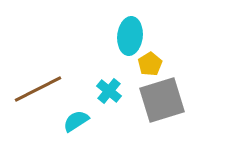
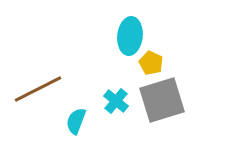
yellow pentagon: moved 1 px right, 1 px up; rotated 15 degrees counterclockwise
cyan cross: moved 7 px right, 10 px down
cyan semicircle: rotated 36 degrees counterclockwise
